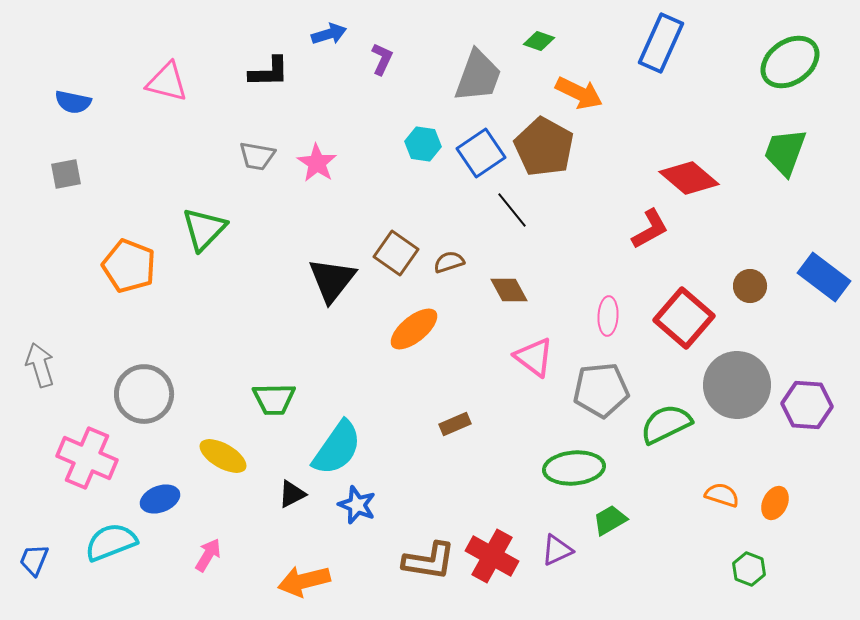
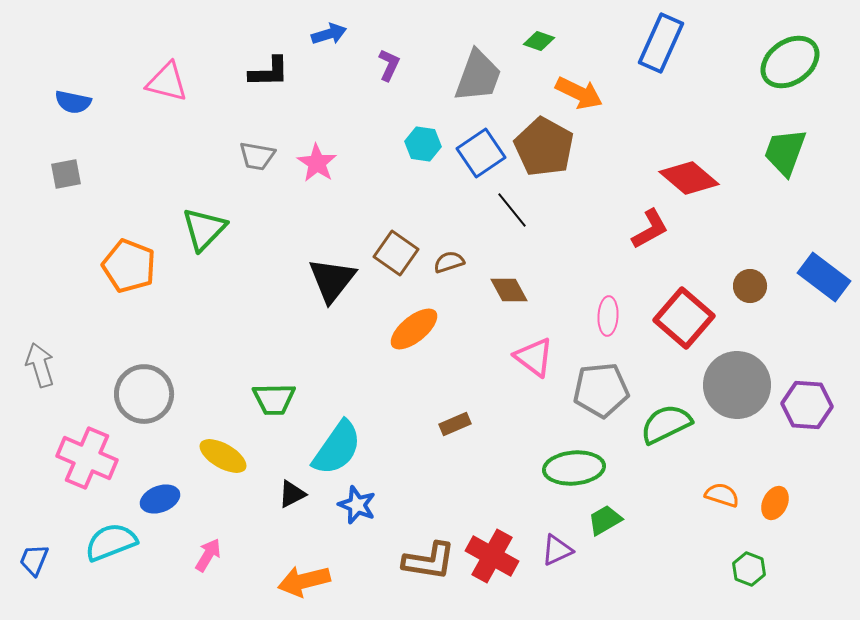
purple L-shape at (382, 59): moved 7 px right, 6 px down
green trapezoid at (610, 520): moved 5 px left
